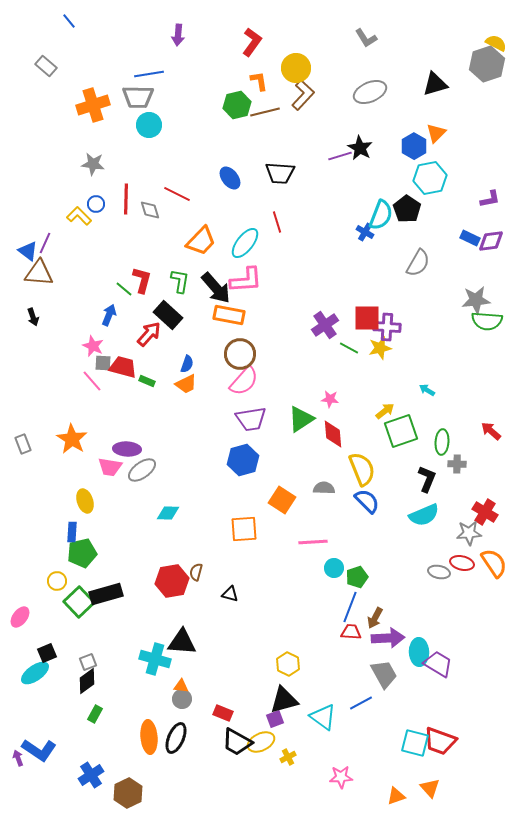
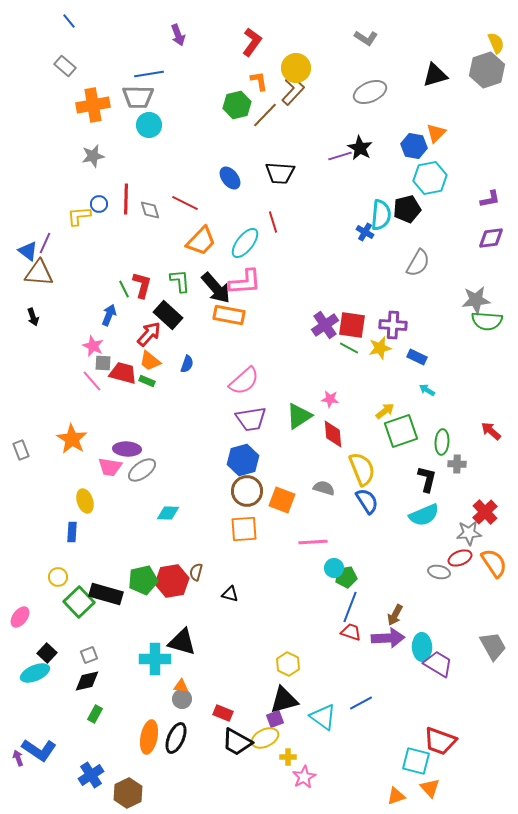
purple arrow at (178, 35): rotated 25 degrees counterclockwise
gray L-shape at (366, 38): rotated 25 degrees counterclockwise
yellow semicircle at (496, 43): rotated 40 degrees clockwise
gray hexagon at (487, 64): moved 6 px down
gray rectangle at (46, 66): moved 19 px right
black triangle at (435, 84): moved 9 px up
brown L-shape at (303, 95): moved 10 px left, 5 px up
orange cross at (93, 105): rotated 8 degrees clockwise
brown line at (265, 112): moved 3 px down; rotated 32 degrees counterclockwise
blue hexagon at (414, 146): rotated 20 degrees counterclockwise
gray star at (93, 164): moved 8 px up; rotated 20 degrees counterclockwise
red line at (177, 194): moved 8 px right, 9 px down
blue circle at (96, 204): moved 3 px right
black pentagon at (407, 209): rotated 24 degrees clockwise
cyan semicircle at (381, 215): rotated 16 degrees counterclockwise
yellow L-shape at (79, 216): rotated 50 degrees counterclockwise
red line at (277, 222): moved 4 px left
blue rectangle at (470, 238): moved 53 px left, 119 px down
purple diamond at (491, 241): moved 3 px up
red L-shape at (142, 280): moved 5 px down
pink L-shape at (246, 280): moved 1 px left, 2 px down
green L-shape at (180, 281): rotated 15 degrees counterclockwise
green line at (124, 289): rotated 24 degrees clockwise
red square at (367, 318): moved 15 px left, 7 px down; rotated 8 degrees clockwise
purple cross at (387, 327): moved 6 px right, 2 px up
brown circle at (240, 354): moved 7 px right, 137 px down
red trapezoid at (123, 367): moved 6 px down
pink semicircle at (244, 381): rotated 8 degrees clockwise
orange trapezoid at (186, 384): moved 36 px left, 23 px up; rotated 65 degrees clockwise
green triangle at (301, 419): moved 2 px left, 3 px up
gray rectangle at (23, 444): moved 2 px left, 6 px down
black L-shape at (427, 479): rotated 8 degrees counterclockwise
gray semicircle at (324, 488): rotated 15 degrees clockwise
orange square at (282, 500): rotated 12 degrees counterclockwise
blue semicircle at (367, 501): rotated 12 degrees clockwise
red cross at (485, 512): rotated 15 degrees clockwise
green pentagon at (82, 553): moved 61 px right, 27 px down
red ellipse at (462, 563): moved 2 px left, 5 px up; rotated 35 degrees counterclockwise
green pentagon at (357, 577): moved 11 px left; rotated 10 degrees clockwise
yellow circle at (57, 581): moved 1 px right, 4 px up
black rectangle at (106, 594): rotated 32 degrees clockwise
brown arrow at (375, 618): moved 20 px right, 3 px up
red trapezoid at (351, 632): rotated 15 degrees clockwise
black triangle at (182, 642): rotated 12 degrees clockwise
cyan ellipse at (419, 652): moved 3 px right, 5 px up
black square at (47, 653): rotated 24 degrees counterclockwise
cyan cross at (155, 659): rotated 16 degrees counterclockwise
gray square at (88, 662): moved 1 px right, 7 px up
cyan ellipse at (35, 673): rotated 12 degrees clockwise
gray trapezoid at (384, 674): moved 109 px right, 28 px up
black diamond at (87, 681): rotated 24 degrees clockwise
orange ellipse at (149, 737): rotated 16 degrees clockwise
yellow ellipse at (261, 742): moved 4 px right, 4 px up
cyan square at (415, 743): moved 1 px right, 18 px down
yellow cross at (288, 757): rotated 28 degrees clockwise
pink star at (341, 777): moved 37 px left; rotated 25 degrees counterclockwise
